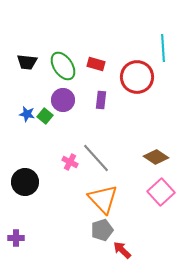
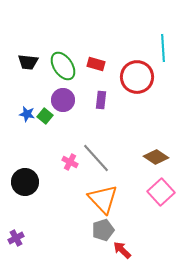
black trapezoid: moved 1 px right
gray pentagon: moved 1 px right
purple cross: rotated 28 degrees counterclockwise
